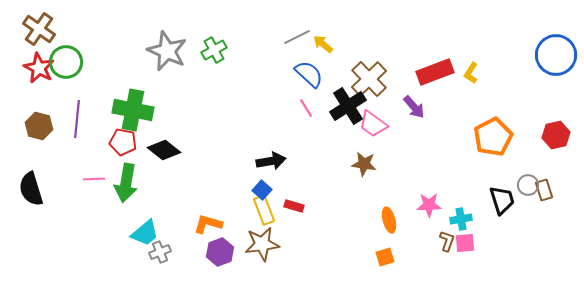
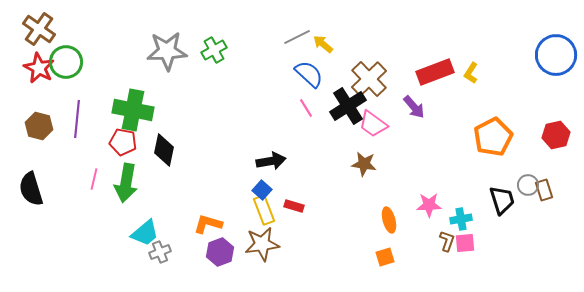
gray star at (167, 51): rotated 27 degrees counterclockwise
black diamond at (164, 150): rotated 64 degrees clockwise
pink line at (94, 179): rotated 75 degrees counterclockwise
